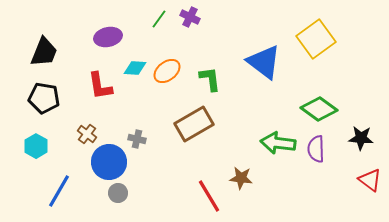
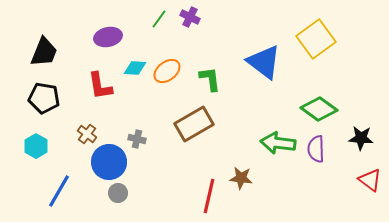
red line: rotated 44 degrees clockwise
